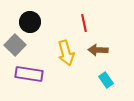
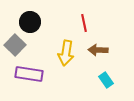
yellow arrow: rotated 25 degrees clockwise
